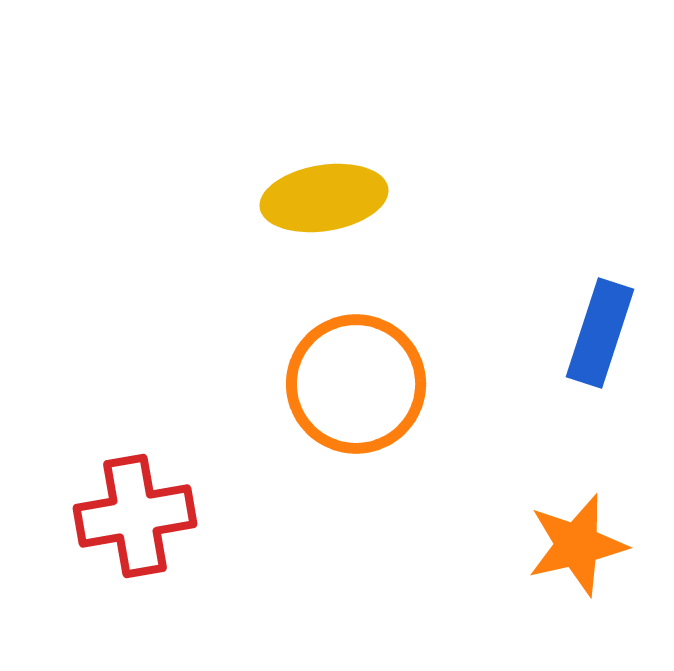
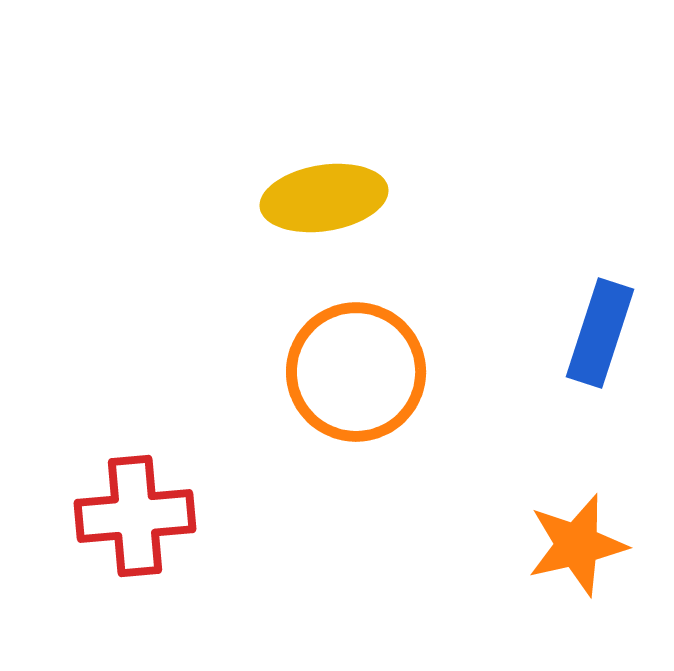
orange circle: moved 12 px up
red cross: rotated 5 degrees clockwise
